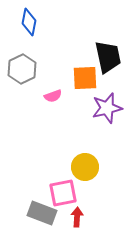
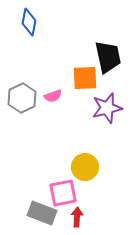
gray hexagon: moved 29 px down
